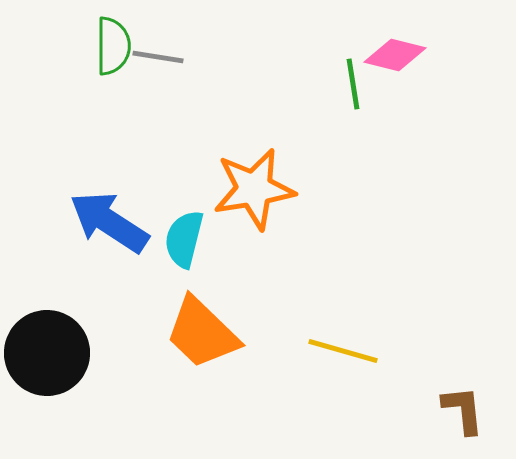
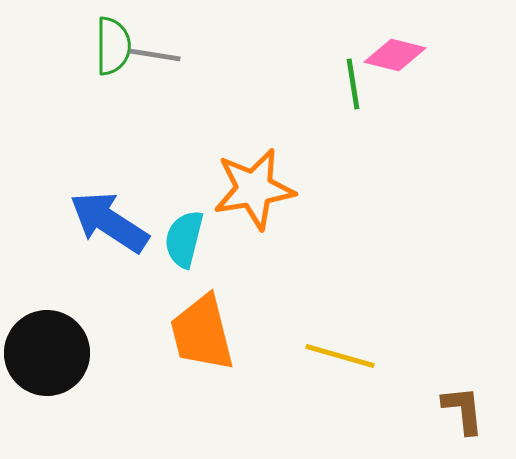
gray line: moved 3 px left, 2 px up
orange trapezoid: rotated 32 degrees clockwise
yellow line: moved 3 px left, 5 px down
